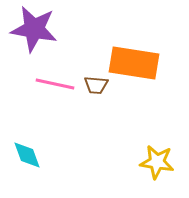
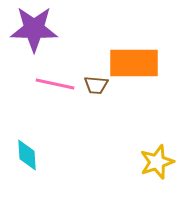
purple star: rotated 9 degrees counterclockwise
orange rectangle: rotated 9 degrees counterclockwise
cyan diamond: rotated 16 degrees clockwise
yellow star: rotated 28 degrees counterclockwise
